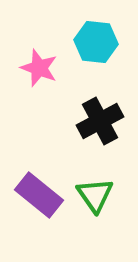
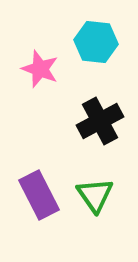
pink star: moved 1 px right, 1 px down
purple rectangle: rotated 24 degrees clockwise
